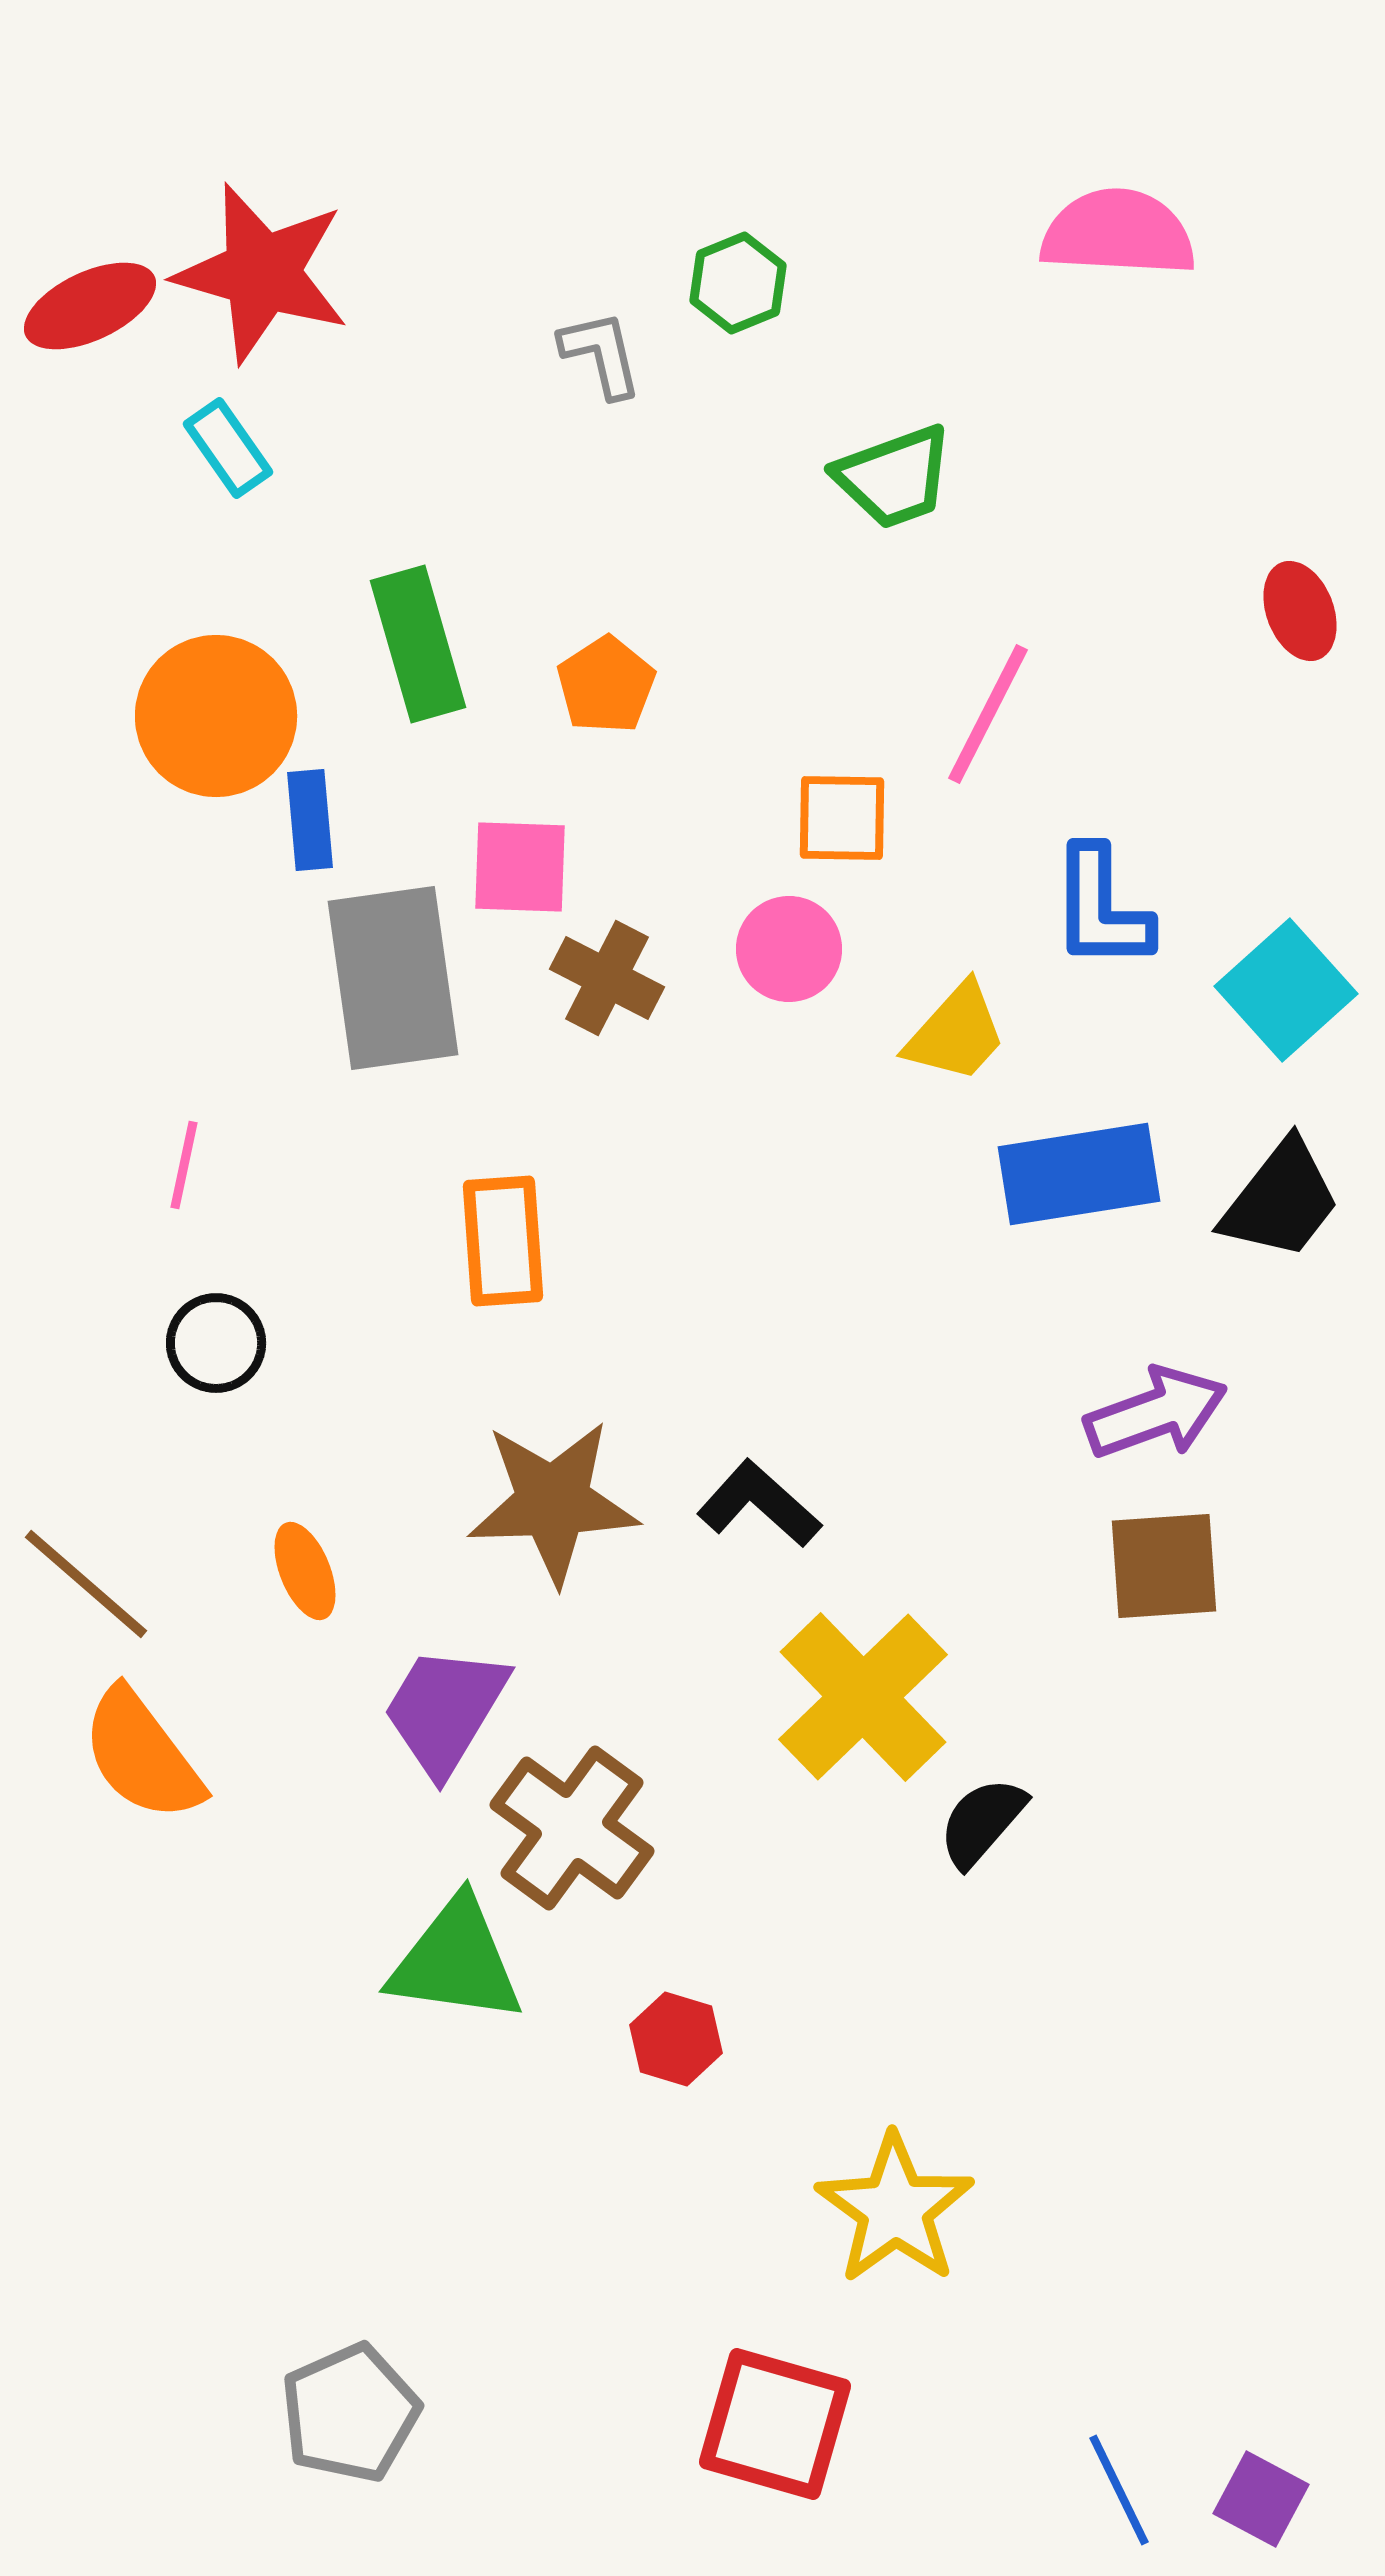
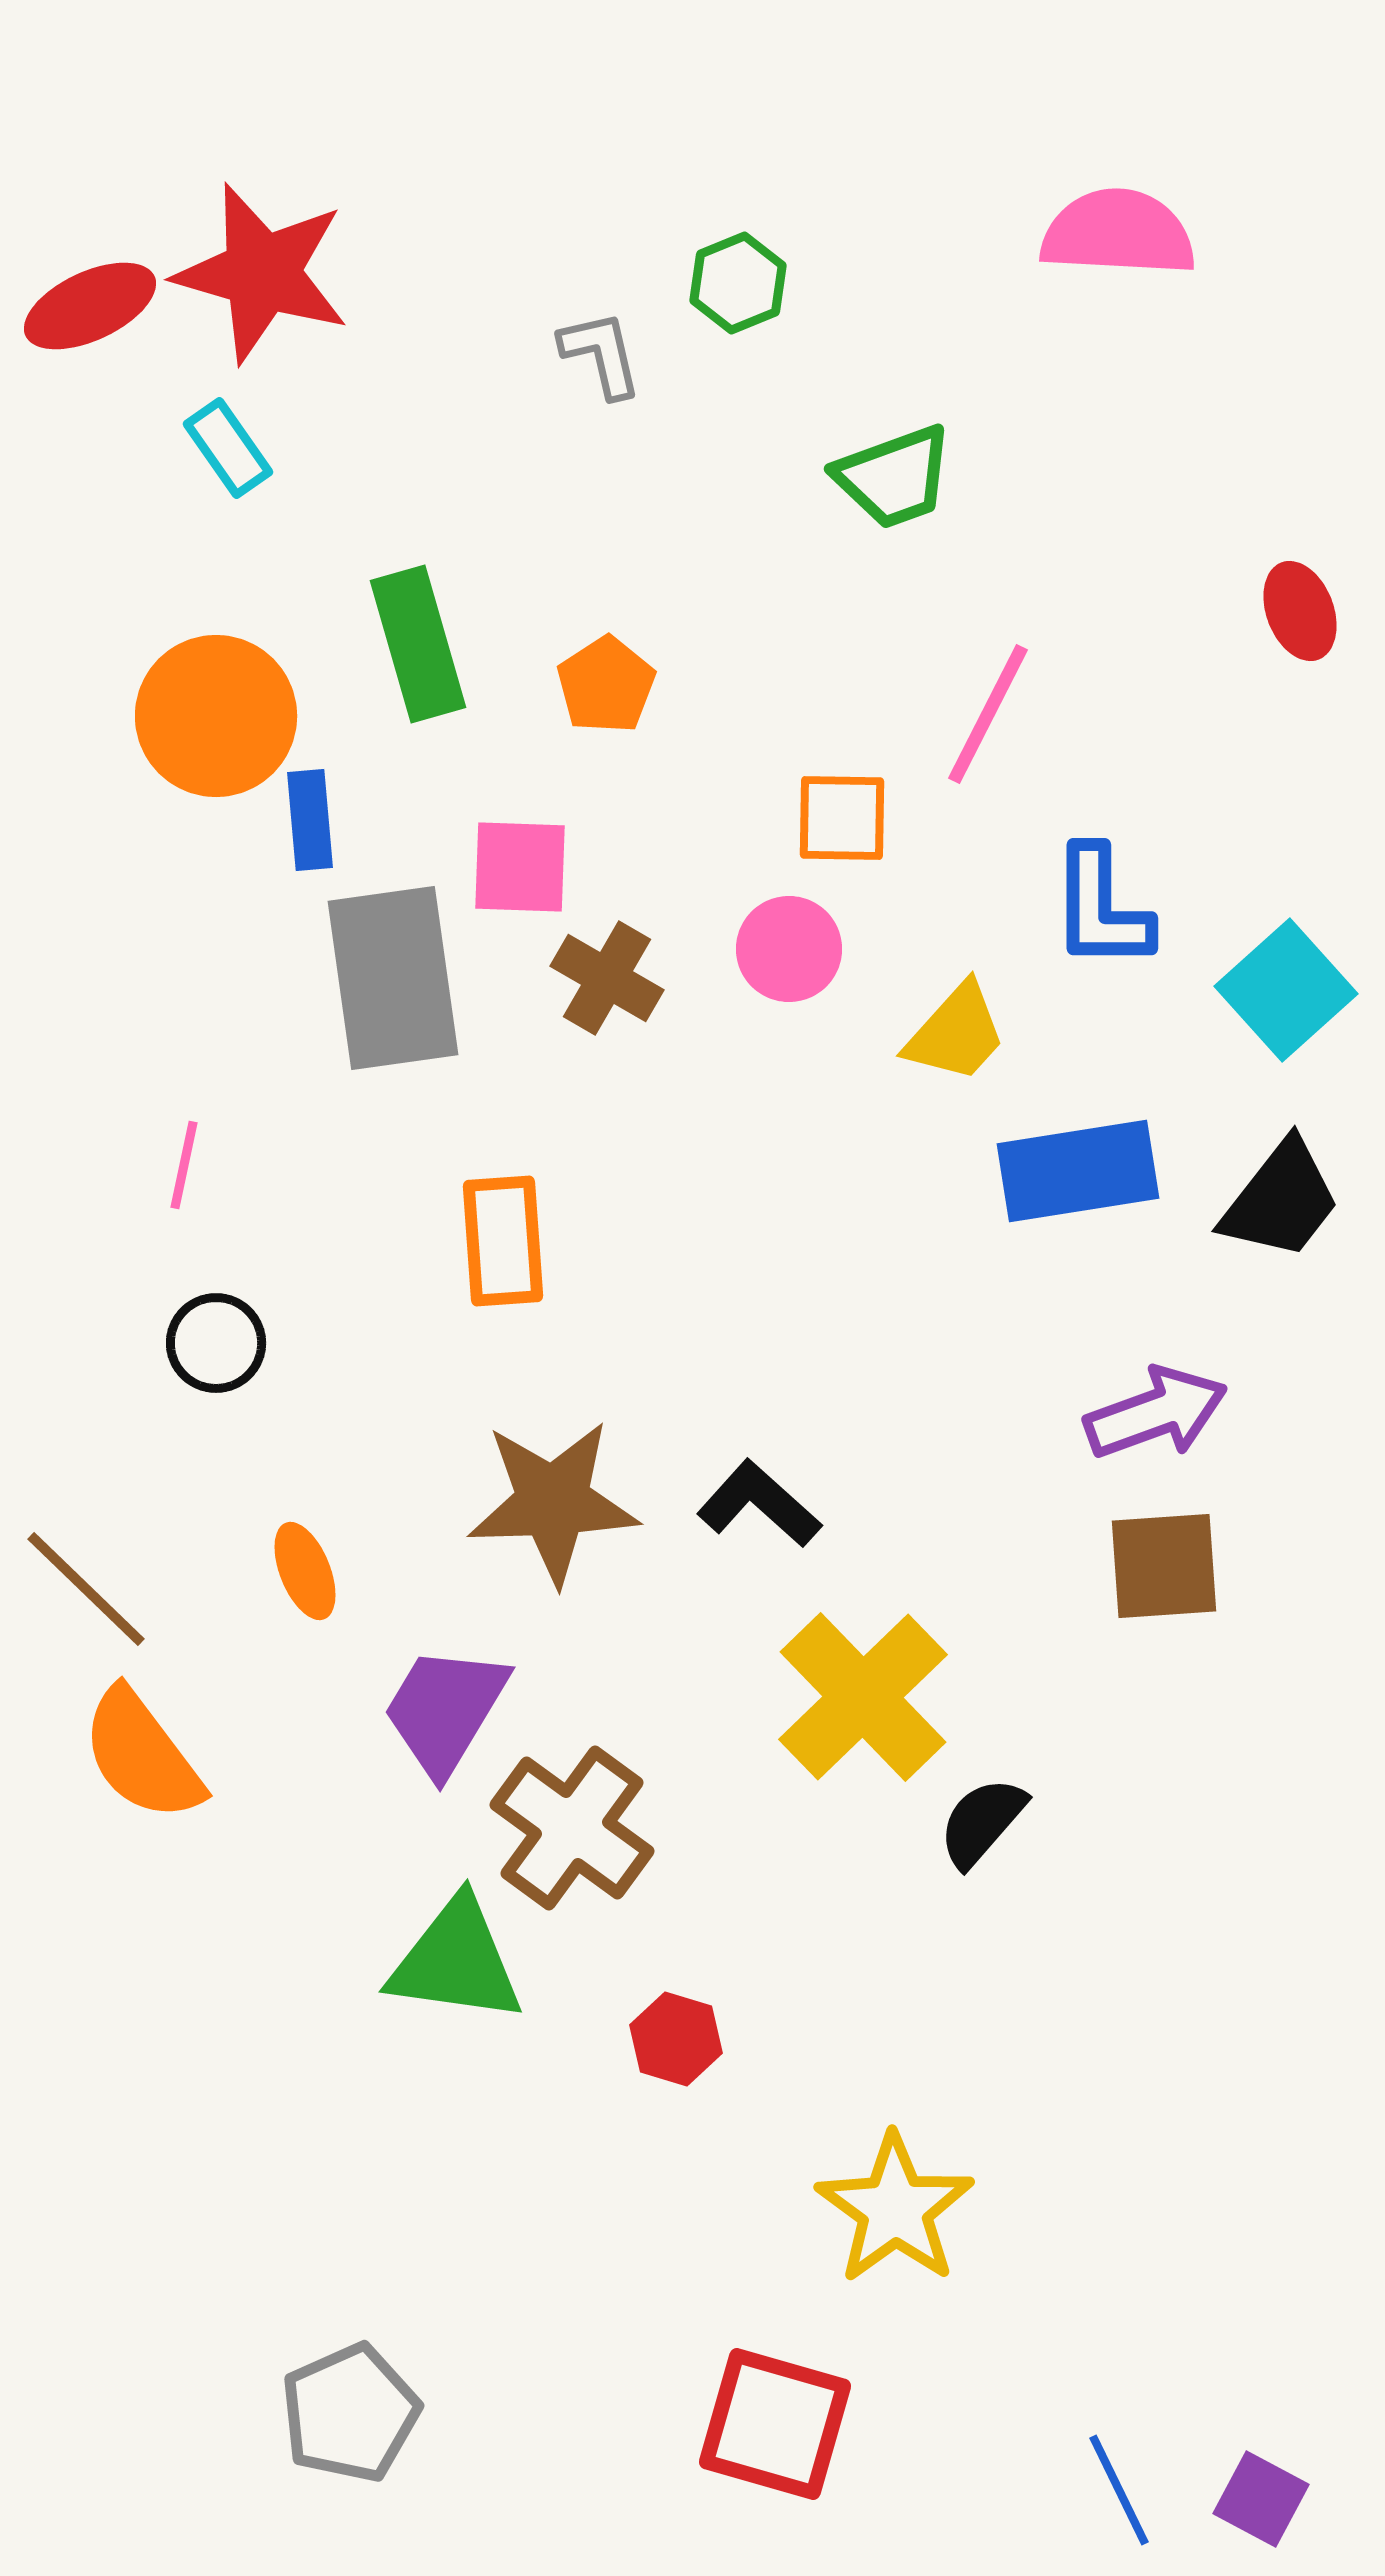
brown cross at (607, 978): rotated 3 degrees clockwise
blue rectangle at (1079, 1174): moved 1 px left, 3 px up
brown line at (86, 1584): moved 5 px down; rotated 3 degrees clockwise
